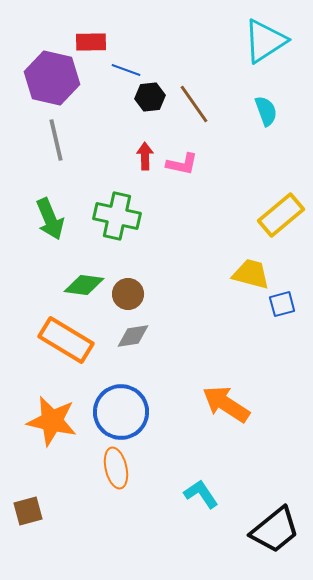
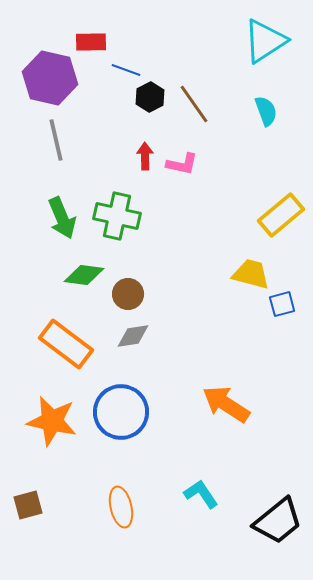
purple hexagon: moved 2 px left
black hexagon: rotated 20 degrees counterclockwise
green arrow: moved 12 px right, 1 px up
green diamond: moved 10 px up
orange rectangle: moved 4 px down; rotated 6 degrees clockwise
orange ellipse: moved 5 px right, 39 px down
brown square: moved 6 px up
black trapezoid: moved 3 px right, 9 px up
